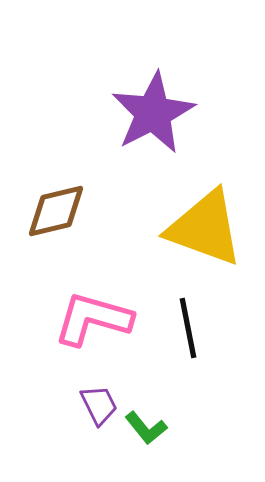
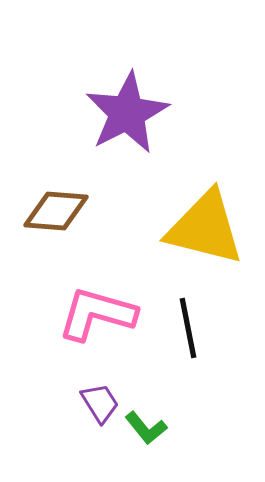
purple star: moved 26 px left
brown diamond: rotated 18 degrees clockwise
yellow triangle: rotated 6 degrees counterclockwise
pink L-shape: moved 4 px right, 5 px up
purple trapezoid: moved 1 px right, 2 px up; rotated 6 degrees counterclockwise
